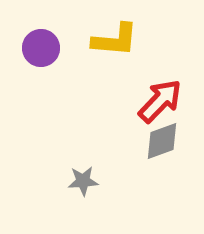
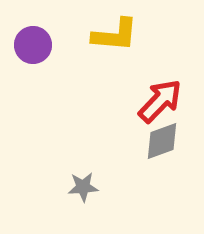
yellow L-shape: moved 5 px up
purple circle: moved 8 px left, 3 px up
gray star: moved 6 px down
